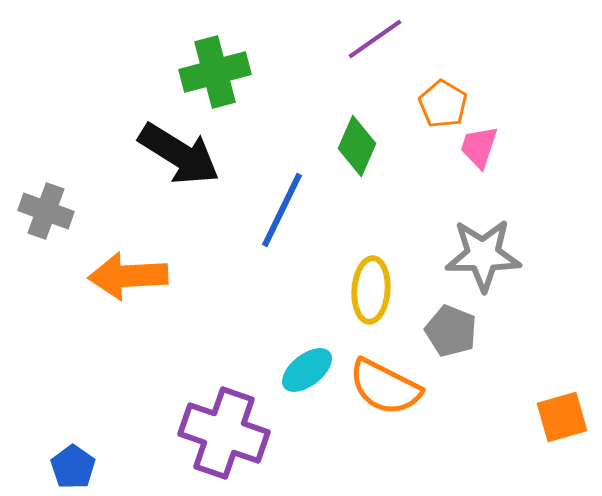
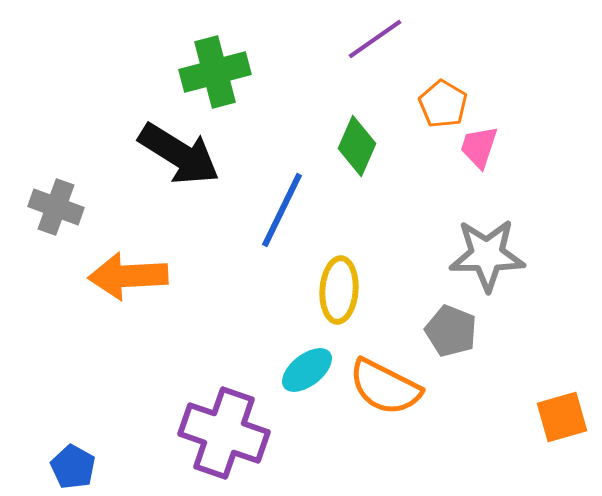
gray cross: moved 10 px right, 4 px up
gray star: moved 4 px right
yellow ellipse: moved 32 px left
blue pentagon: rotated 6 degrees counterclockwise
